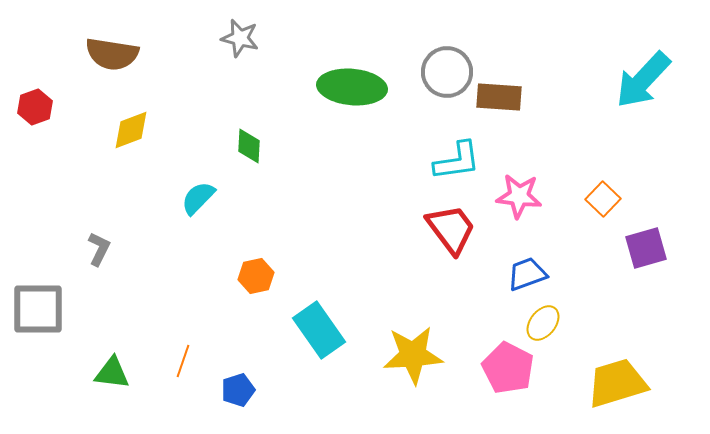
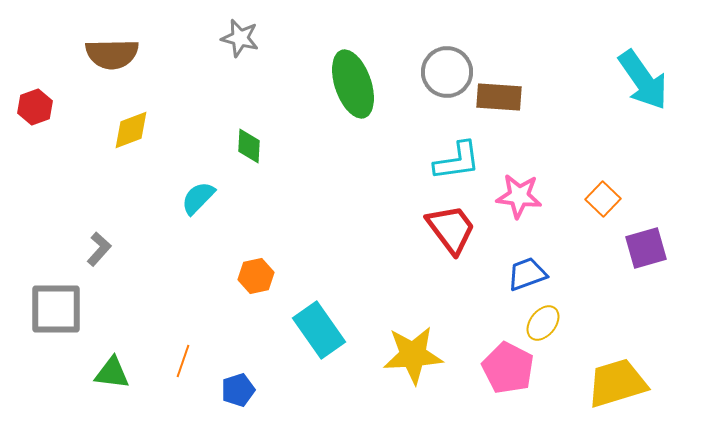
brown semicircle: rotated 10 degrees counterclockwise
cyan arrow: rotated 78 degrees counterclockwise
green ellipse: moved 1 px right, 3 px up; rotated 66 degrees clockwise
gray L-shape: rotated 16 degrees clockwise
gray square: moved 18 px right
